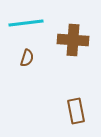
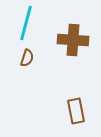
cyan line: rotated 68 degrees counterclockwise
